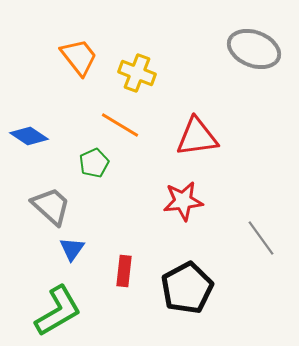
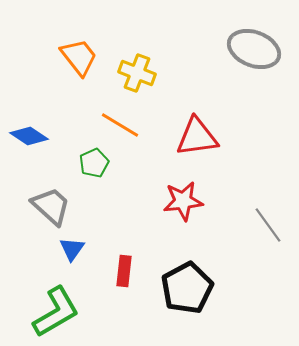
gray line: moved 7 px right, 13 px up
green L-shape: moved 2 px left, 1 px down
